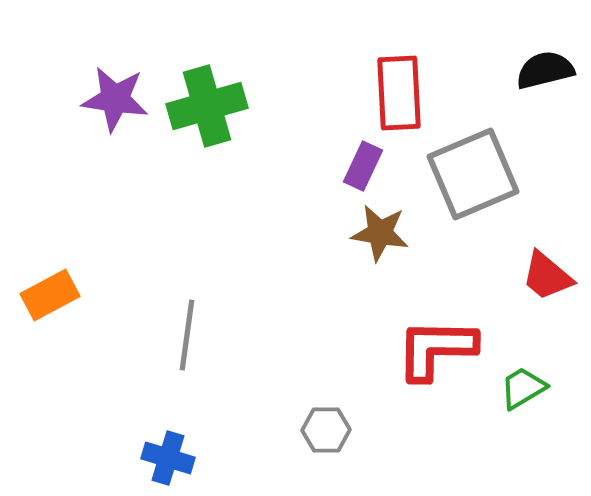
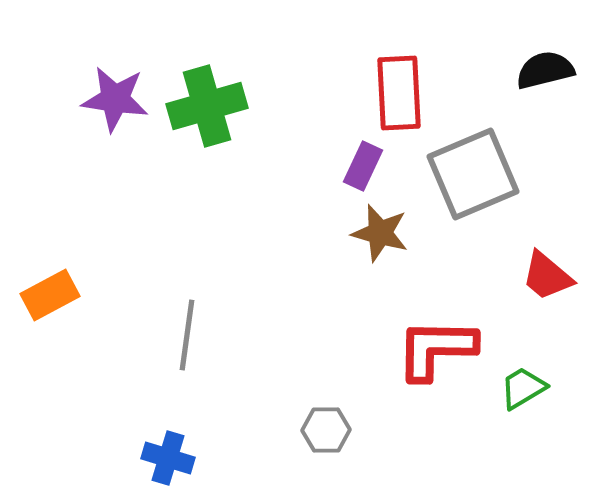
brown star: rotated 6 degrees clockwise
